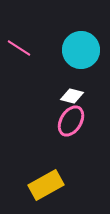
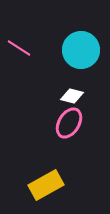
pink ellipse: moved 2 px left, 2 px down
